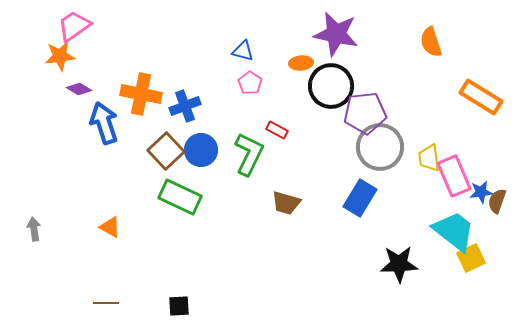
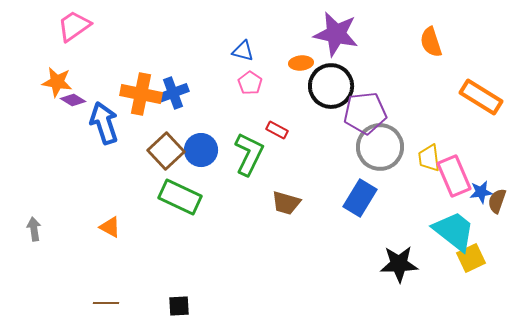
orange star: moved 3 px left, 26 px down; rotated 16 degrees clockwise
purple diamond: moved 6 px left, 11 px down
blue cross: moved 12 px left, 13 px up
